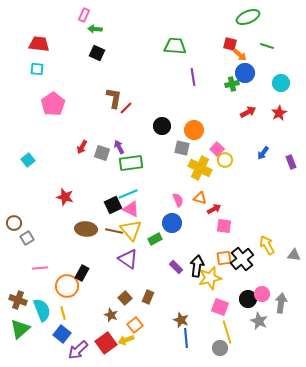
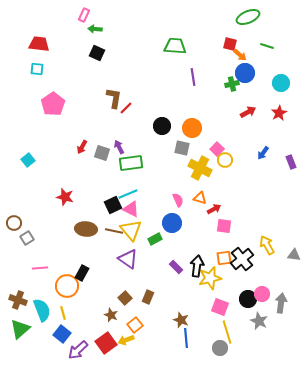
orange circle at (194, 130): moved 2 px left, 2 px up
